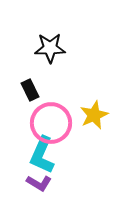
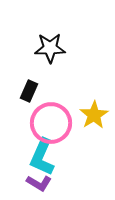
black rectangle: moved 1 px left, 1 px down; rotated 50 degrees clockwise
yellow star: rotated 8 degrees counterclockwise
cyan L-shape: moved 2 px down
